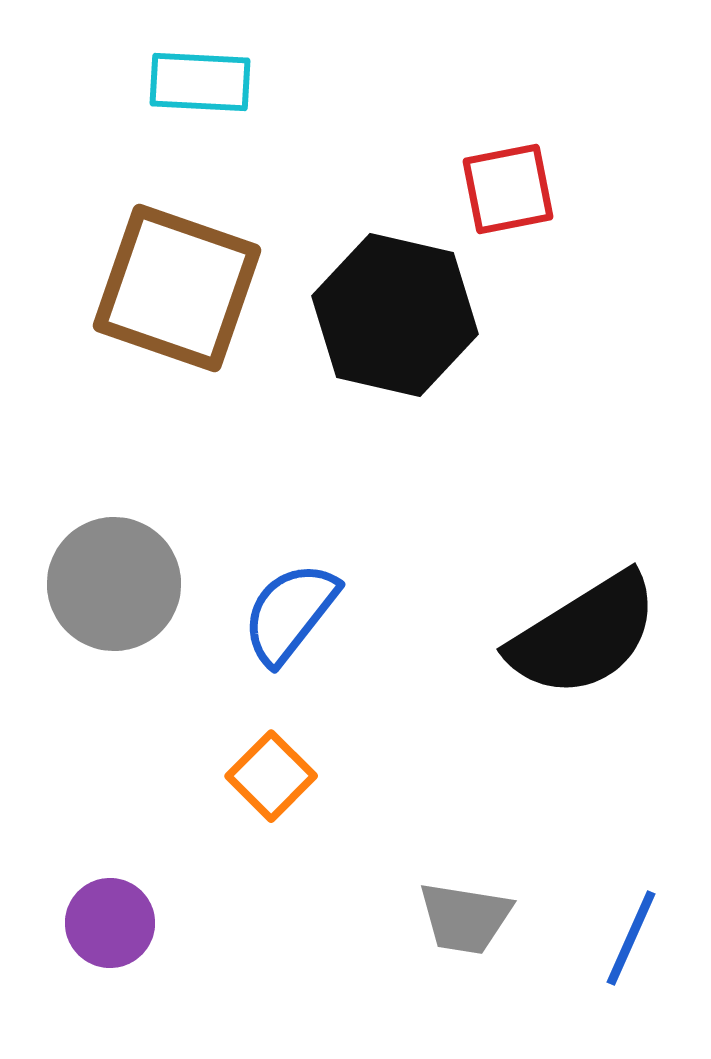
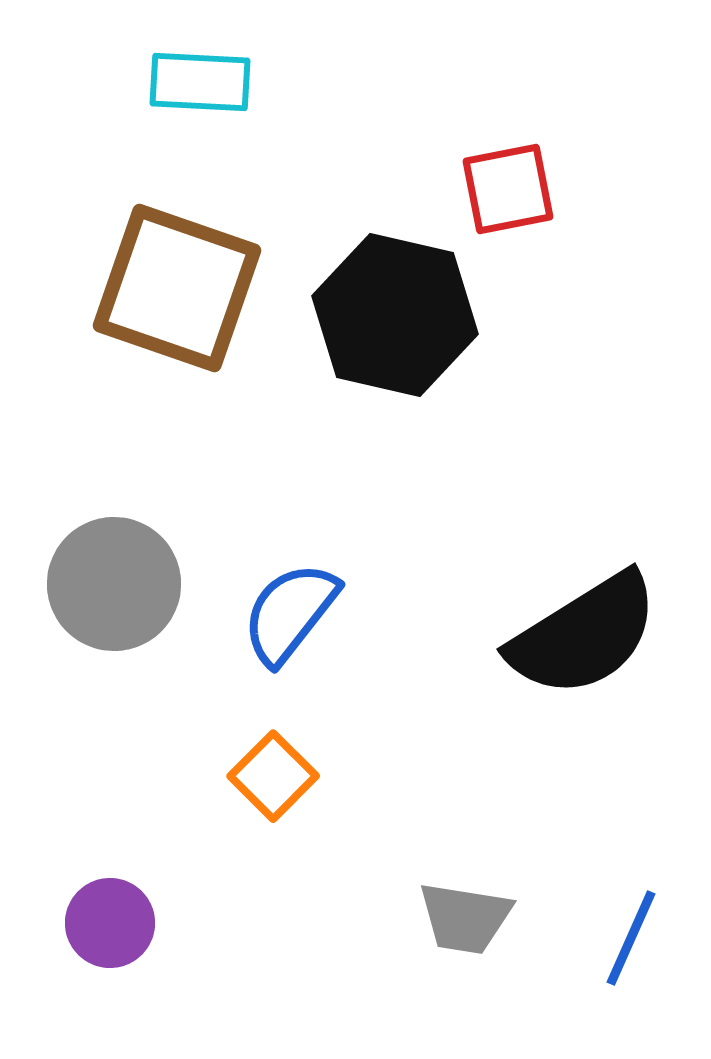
orange square: moved 2 px right
